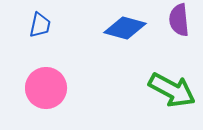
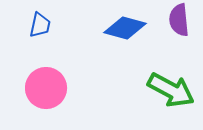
green arrow: moved 1 px left
